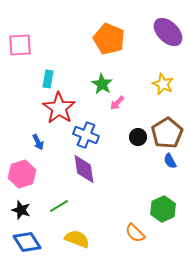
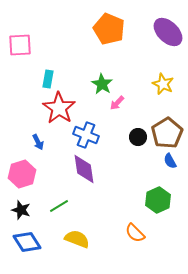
orange pentagon: moved 10 px up
green hexagon: moved 5 px left, 9 px up
